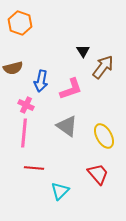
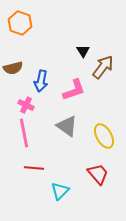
pink L-shape: moved 3 px right, 1 px down
pink line: rotated 16 degrees counterclockwise
